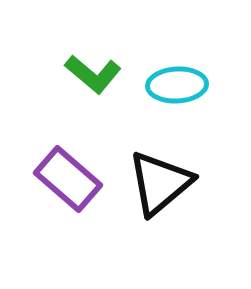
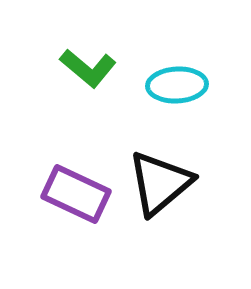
green L-shape: moved 5 px left, 6 px up
purple rectangle: moved 8 px right, 15 px down; rotated 16 degrees counterclockwise
